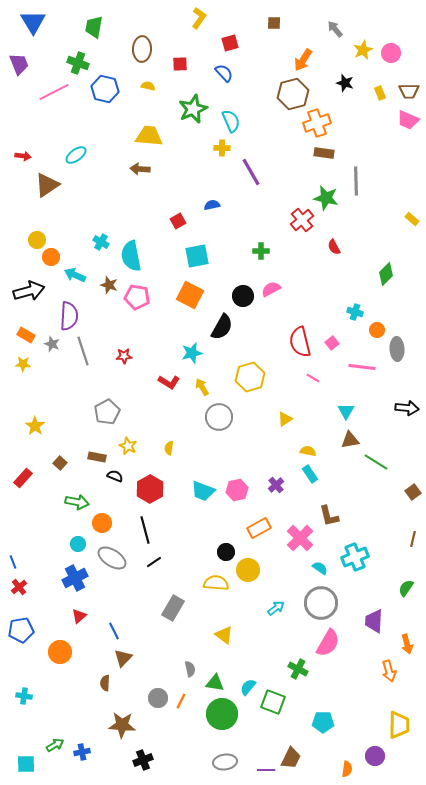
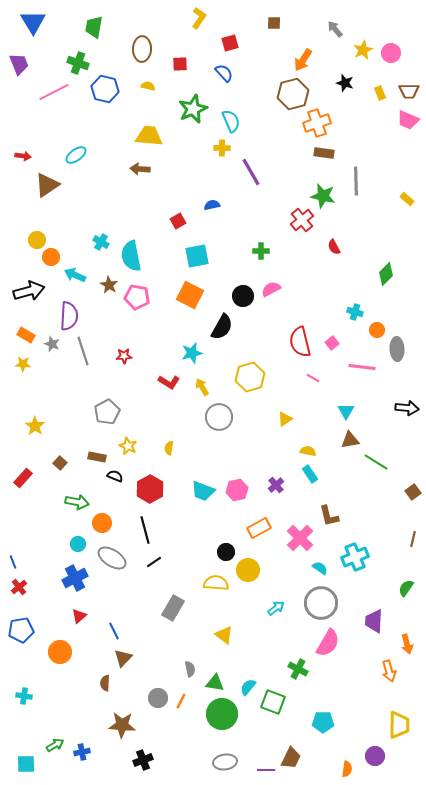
green star at (326, 198): moved 3 px left, 2 px up
yellow rectangle at (412, 219): moved 5 px left, 20 px up
brown star at (109, 285): rotated 12 degrees clockwise
